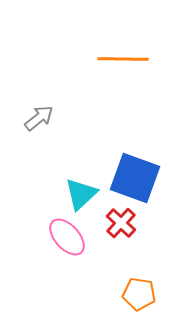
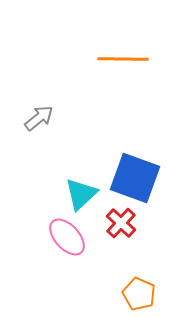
orange pentagon: rotated 16 degrees clockwise
